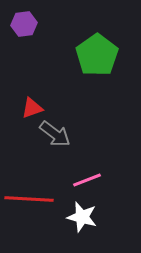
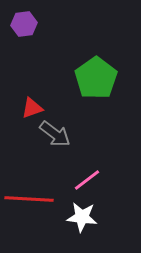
green pentagon: moved 1 px left, 23 px down
pink line: rotated 16 degrees counterclockwise
white star: rotated 8 degrees counterclockwise
